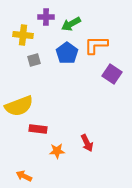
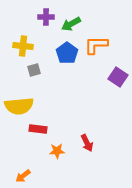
yellow cross: moved 11 px down
gray square: moved 10 px down
purple square: moved 6 px right, 3 px down
yellow semicircle: rotated 16 degrees clockwise
orange arrow: moved 1 px left; rotated 63 degrees counterclockwise
